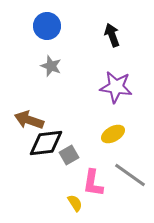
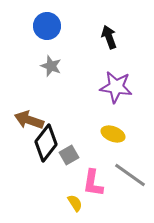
black arrow: moved 3 px left, 2 px down
yellow ellipse: rotated 50 degrees clockwise
black diamond: rotated 45 degrees counterclockwise
